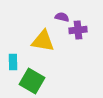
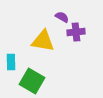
purple semicircle: rotated 16 degrees clockwise
purple cross: moved 2 px left, 2 px down
cyan rectangle: moved 2 px left
